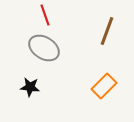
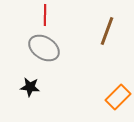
red line: rotated 20 degrees clockwise
orange rectangle: moved 14 px right, 11 px down
